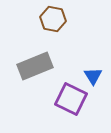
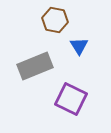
brown hexagon: moved 2 px right, 1 px down
blue triangle: moved 14 px left, 30 px up
